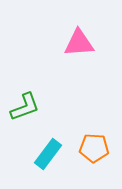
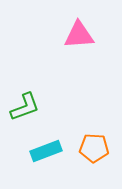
pink triangle: moved 8 px up
cyan rectangle: moved 2 px left, 3 px up; rotated 32 degrees clockwise
